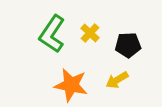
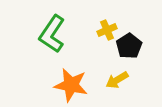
yellow cross: moved 17 px right, 3 px up; rotated 24 degrees clockwise
black pentagon: moved 1 px right, 1 px down; rotated 30 degrees counterclockwise
